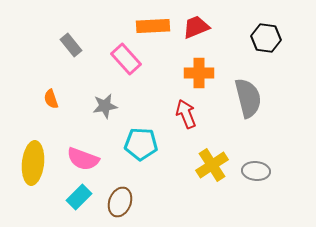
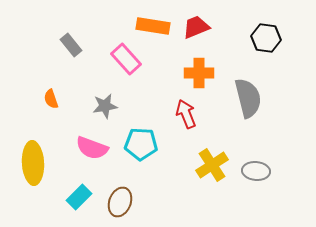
orange rectangle: rotated 12 degrees clockwise
pink semicircle: moved 9 px right, 11 px up
yellow ellipse: rotated 9 degrees counterclockwise
